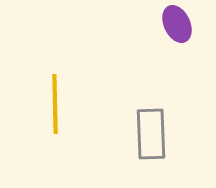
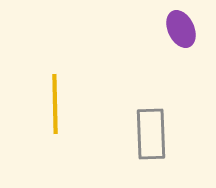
purple ellipse: moved 4 px right, 5 px down
